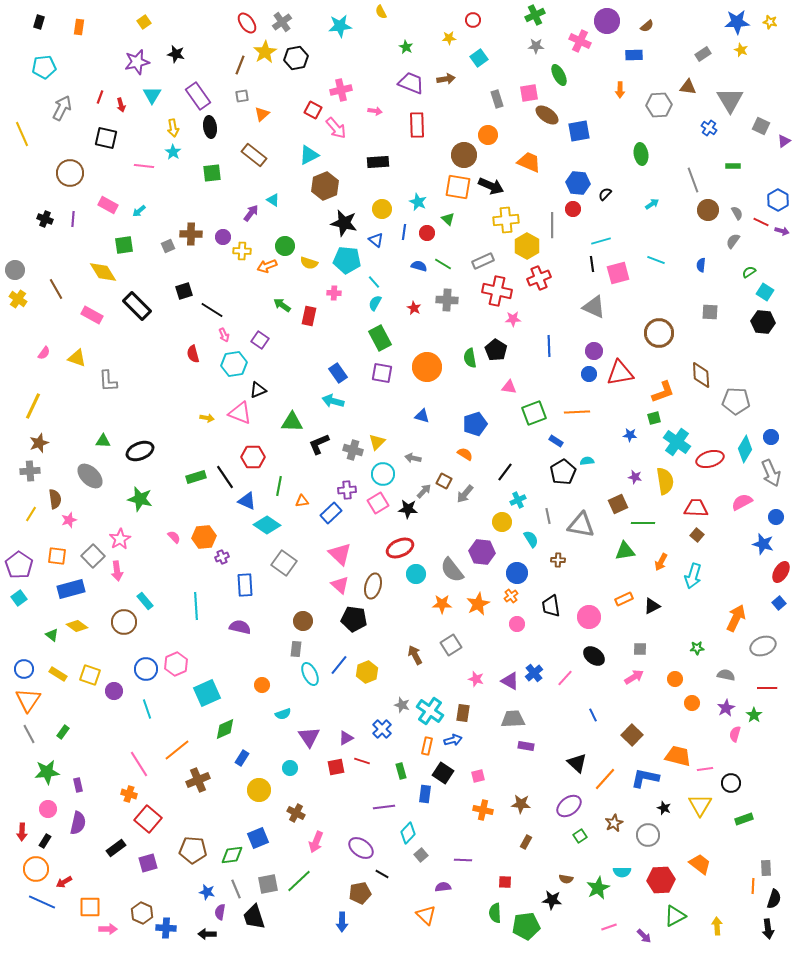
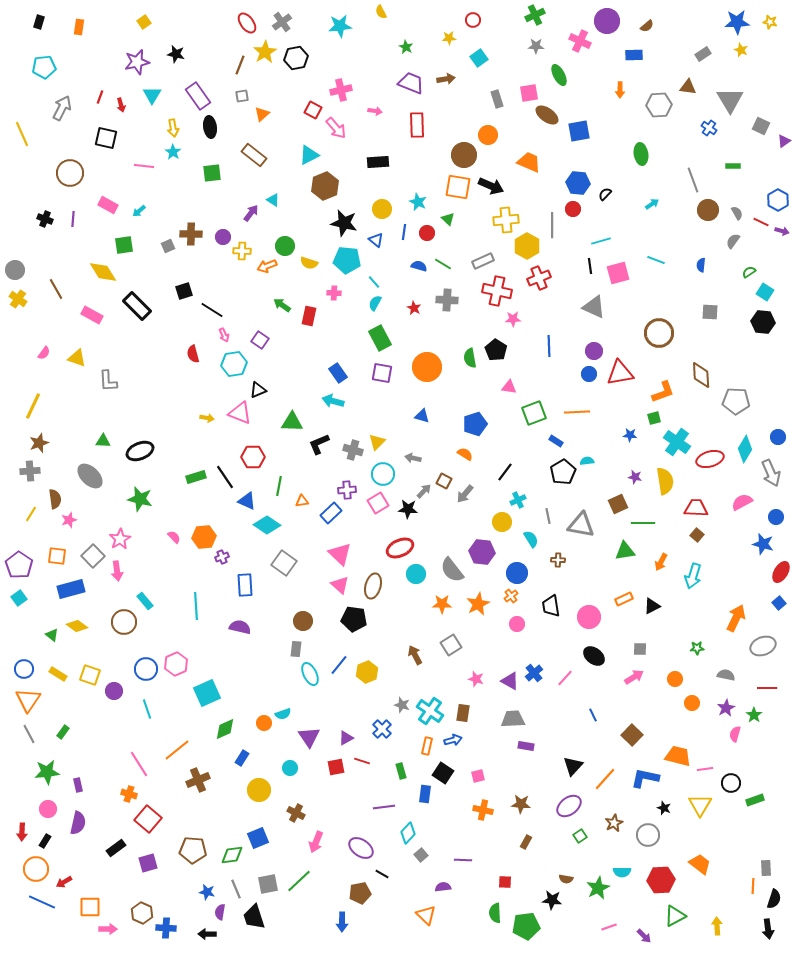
black line at (592, 264): moved 2 px left, 2 px down
blue circle at (771, 437): moved 7 px right
orange circle at (262, 685): moved 2 px right, 38 px down
black triangle at (577, 763): moved 4 px left, 3 px down; rotated 30 degrees clockwise
green rectangle at (744, 819): moved 11 px right, 19 px up
